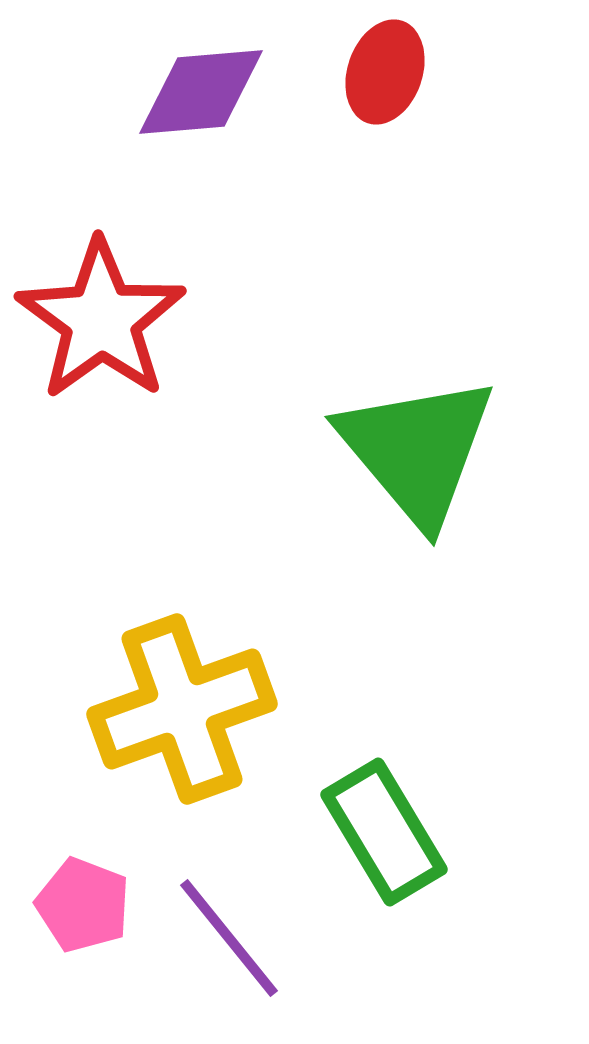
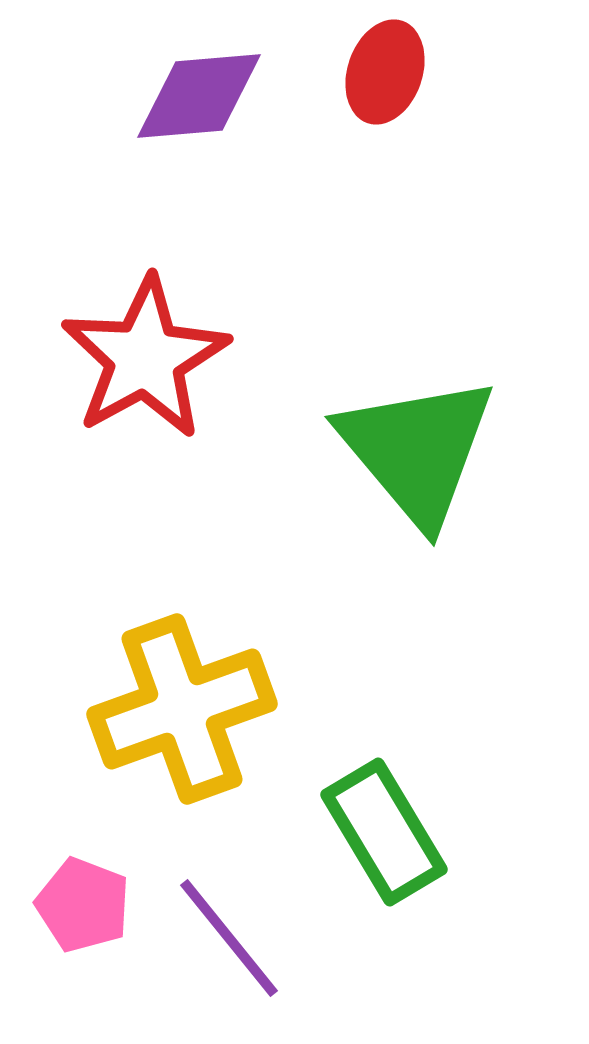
purple diamond: moved 2 px left, 4 px down
red star: moved 44 px right, 38 px down; rotated 7 degrees clockwise
